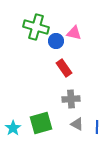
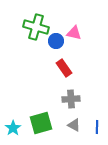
gray triangle: moved 3 px left, 1 px down
